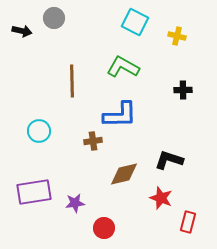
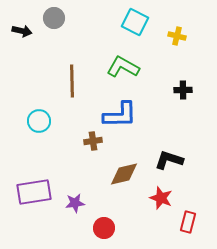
cyan circle: moved 10 px up
